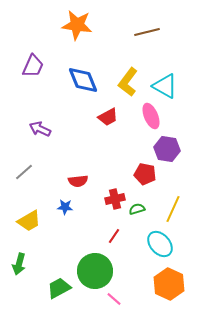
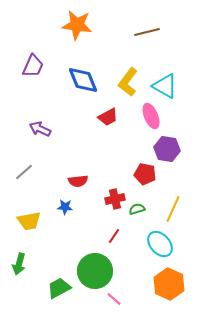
yellow trapezoid: rotated 20 degrees clockwise
